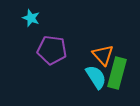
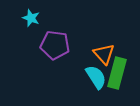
purple pentagon: moved 3 px right, 5 px up
orange triangle: moved 1 px right, 1 px up
